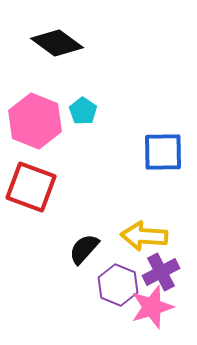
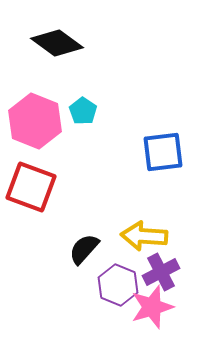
blue square: rotated 6 degrees counterclockwise
